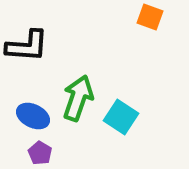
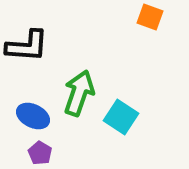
green arrow: moved 1 px right, 5 px up
